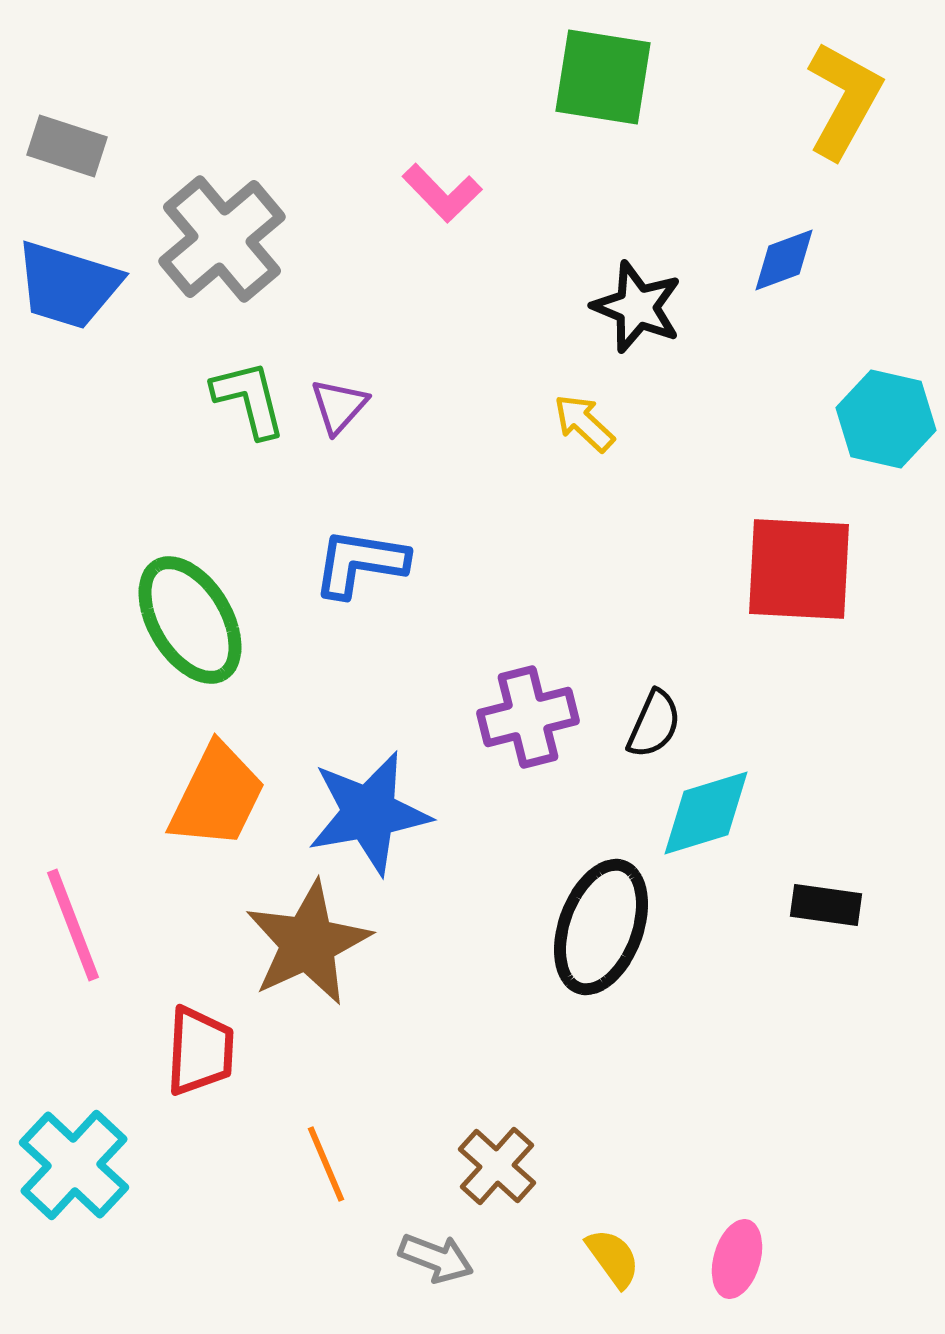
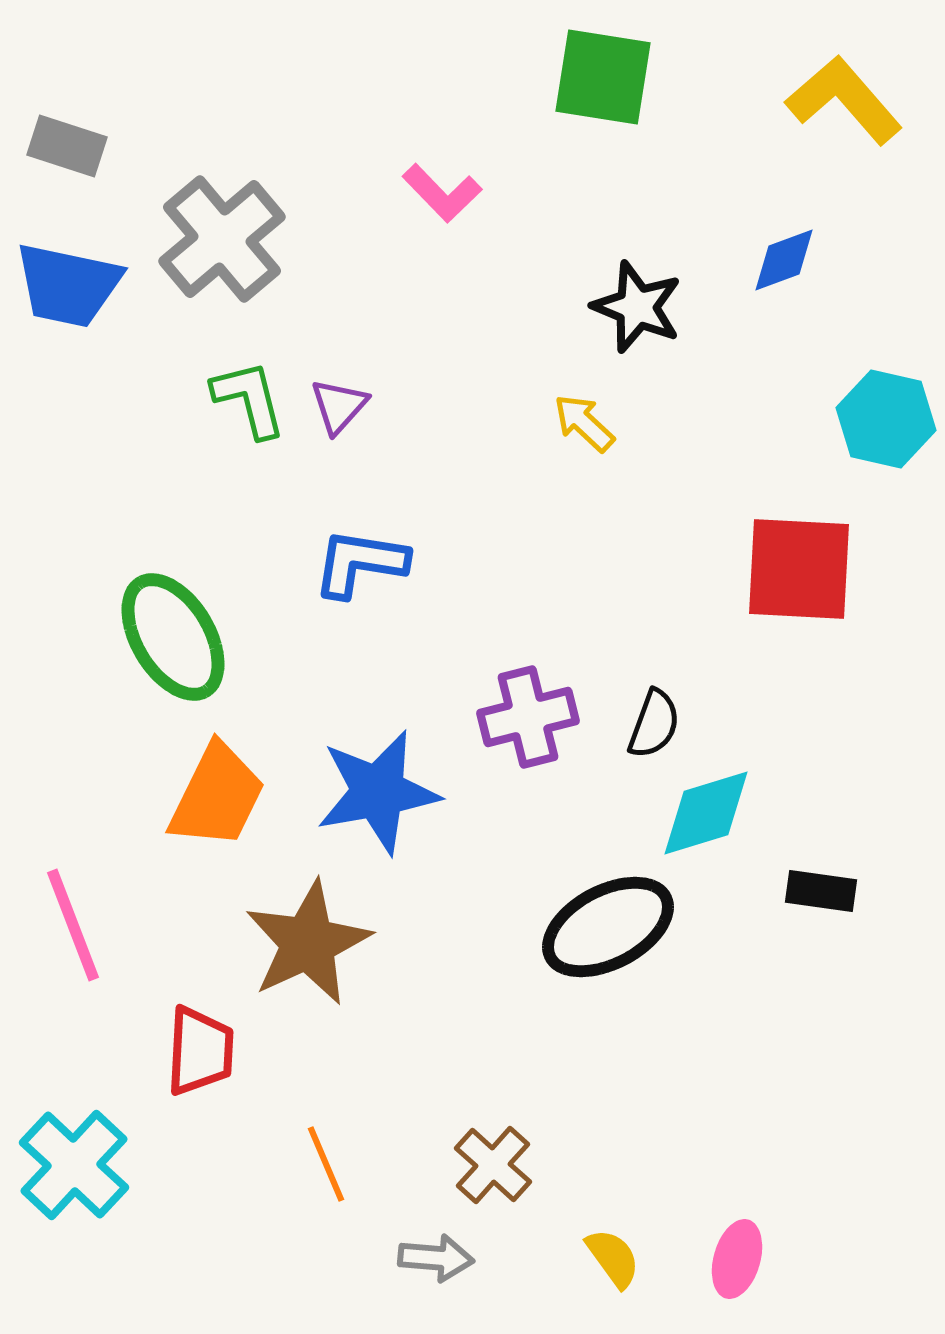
yellow L-shape: rotated 70 degrees counterclockwise
blue trapezoid: rotated 5 degrees counterclockwise
green ellipse: moved 17 px left, 17 px down
black semicircle: rotated 4 degrees counterclockwise
blue star: moved 9 px right, 21 px up
black rectangle: moved 5 px left, 14 px up
black ellipse: moved 7 px right; rotated 42 degrees clockwise
brown cross: moved 4 px left, 1 px up
gray arrow: rotated 16 degrees counterclockwise
